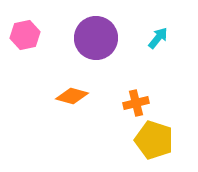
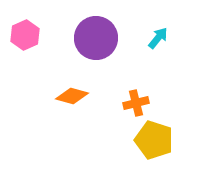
pink hexagon: rotated 12 degrees counterclockwise
